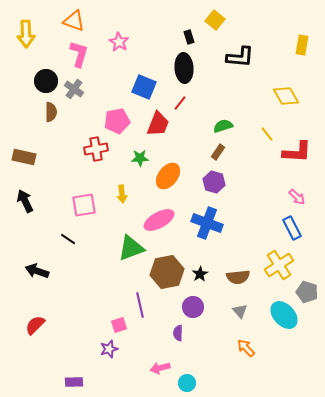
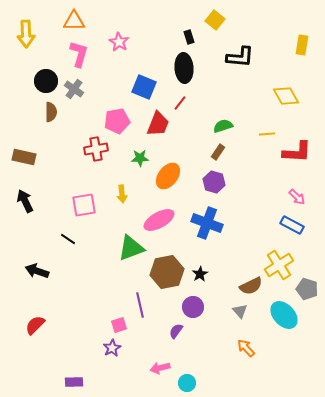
orange triangle at (74, 21): rotated 20 degrees counterclockwise
yellow line at (267, 134): rotated 56 degrees counterclockwise
blue rectangle at (292, 228): moved 3 px up; rotated 35 degrees counterclockwise
brown semicircle at (238, 277): moved 13 px right, 9 px down; rotated 20 degrees counterclockwise
gray pentagon at (307, 292): moved 3 px up
purple semicircle at (178, 333): moved 2 px left, 2 px up; rotated 35 degrees clockwise
purple star at (109, 349): moved 3 px right, 1 px up; rotated 12 degrees counterclockwise
